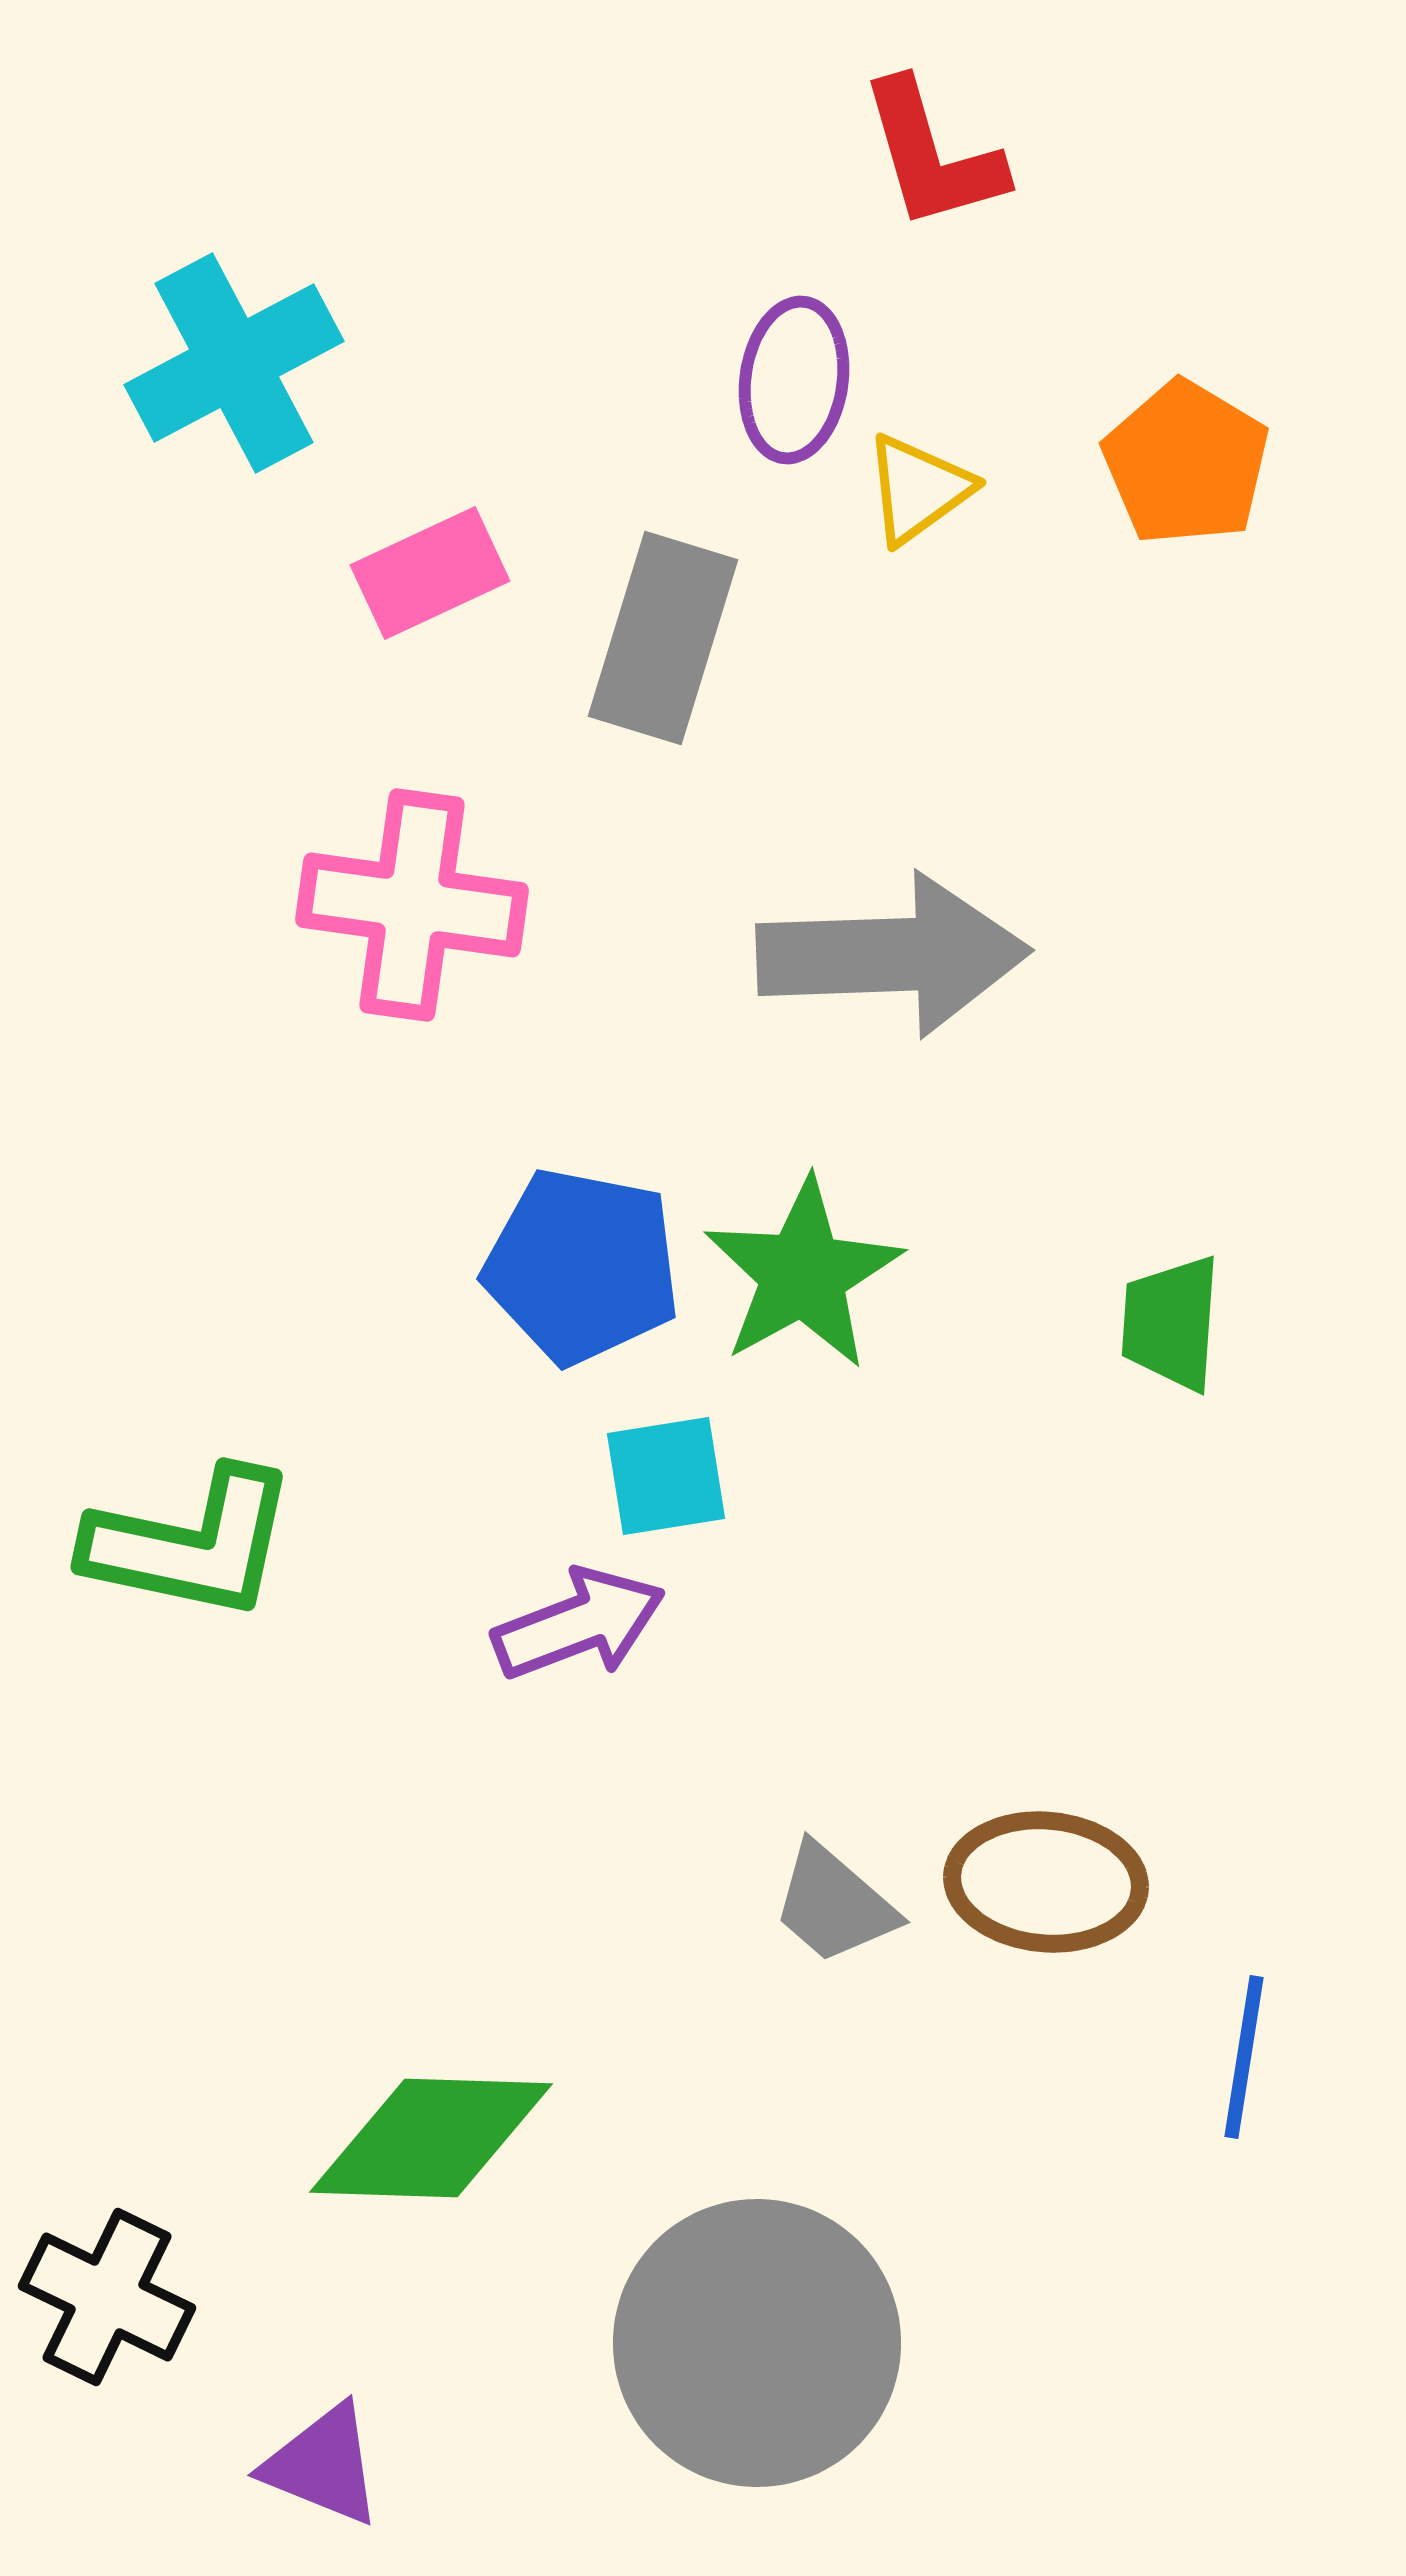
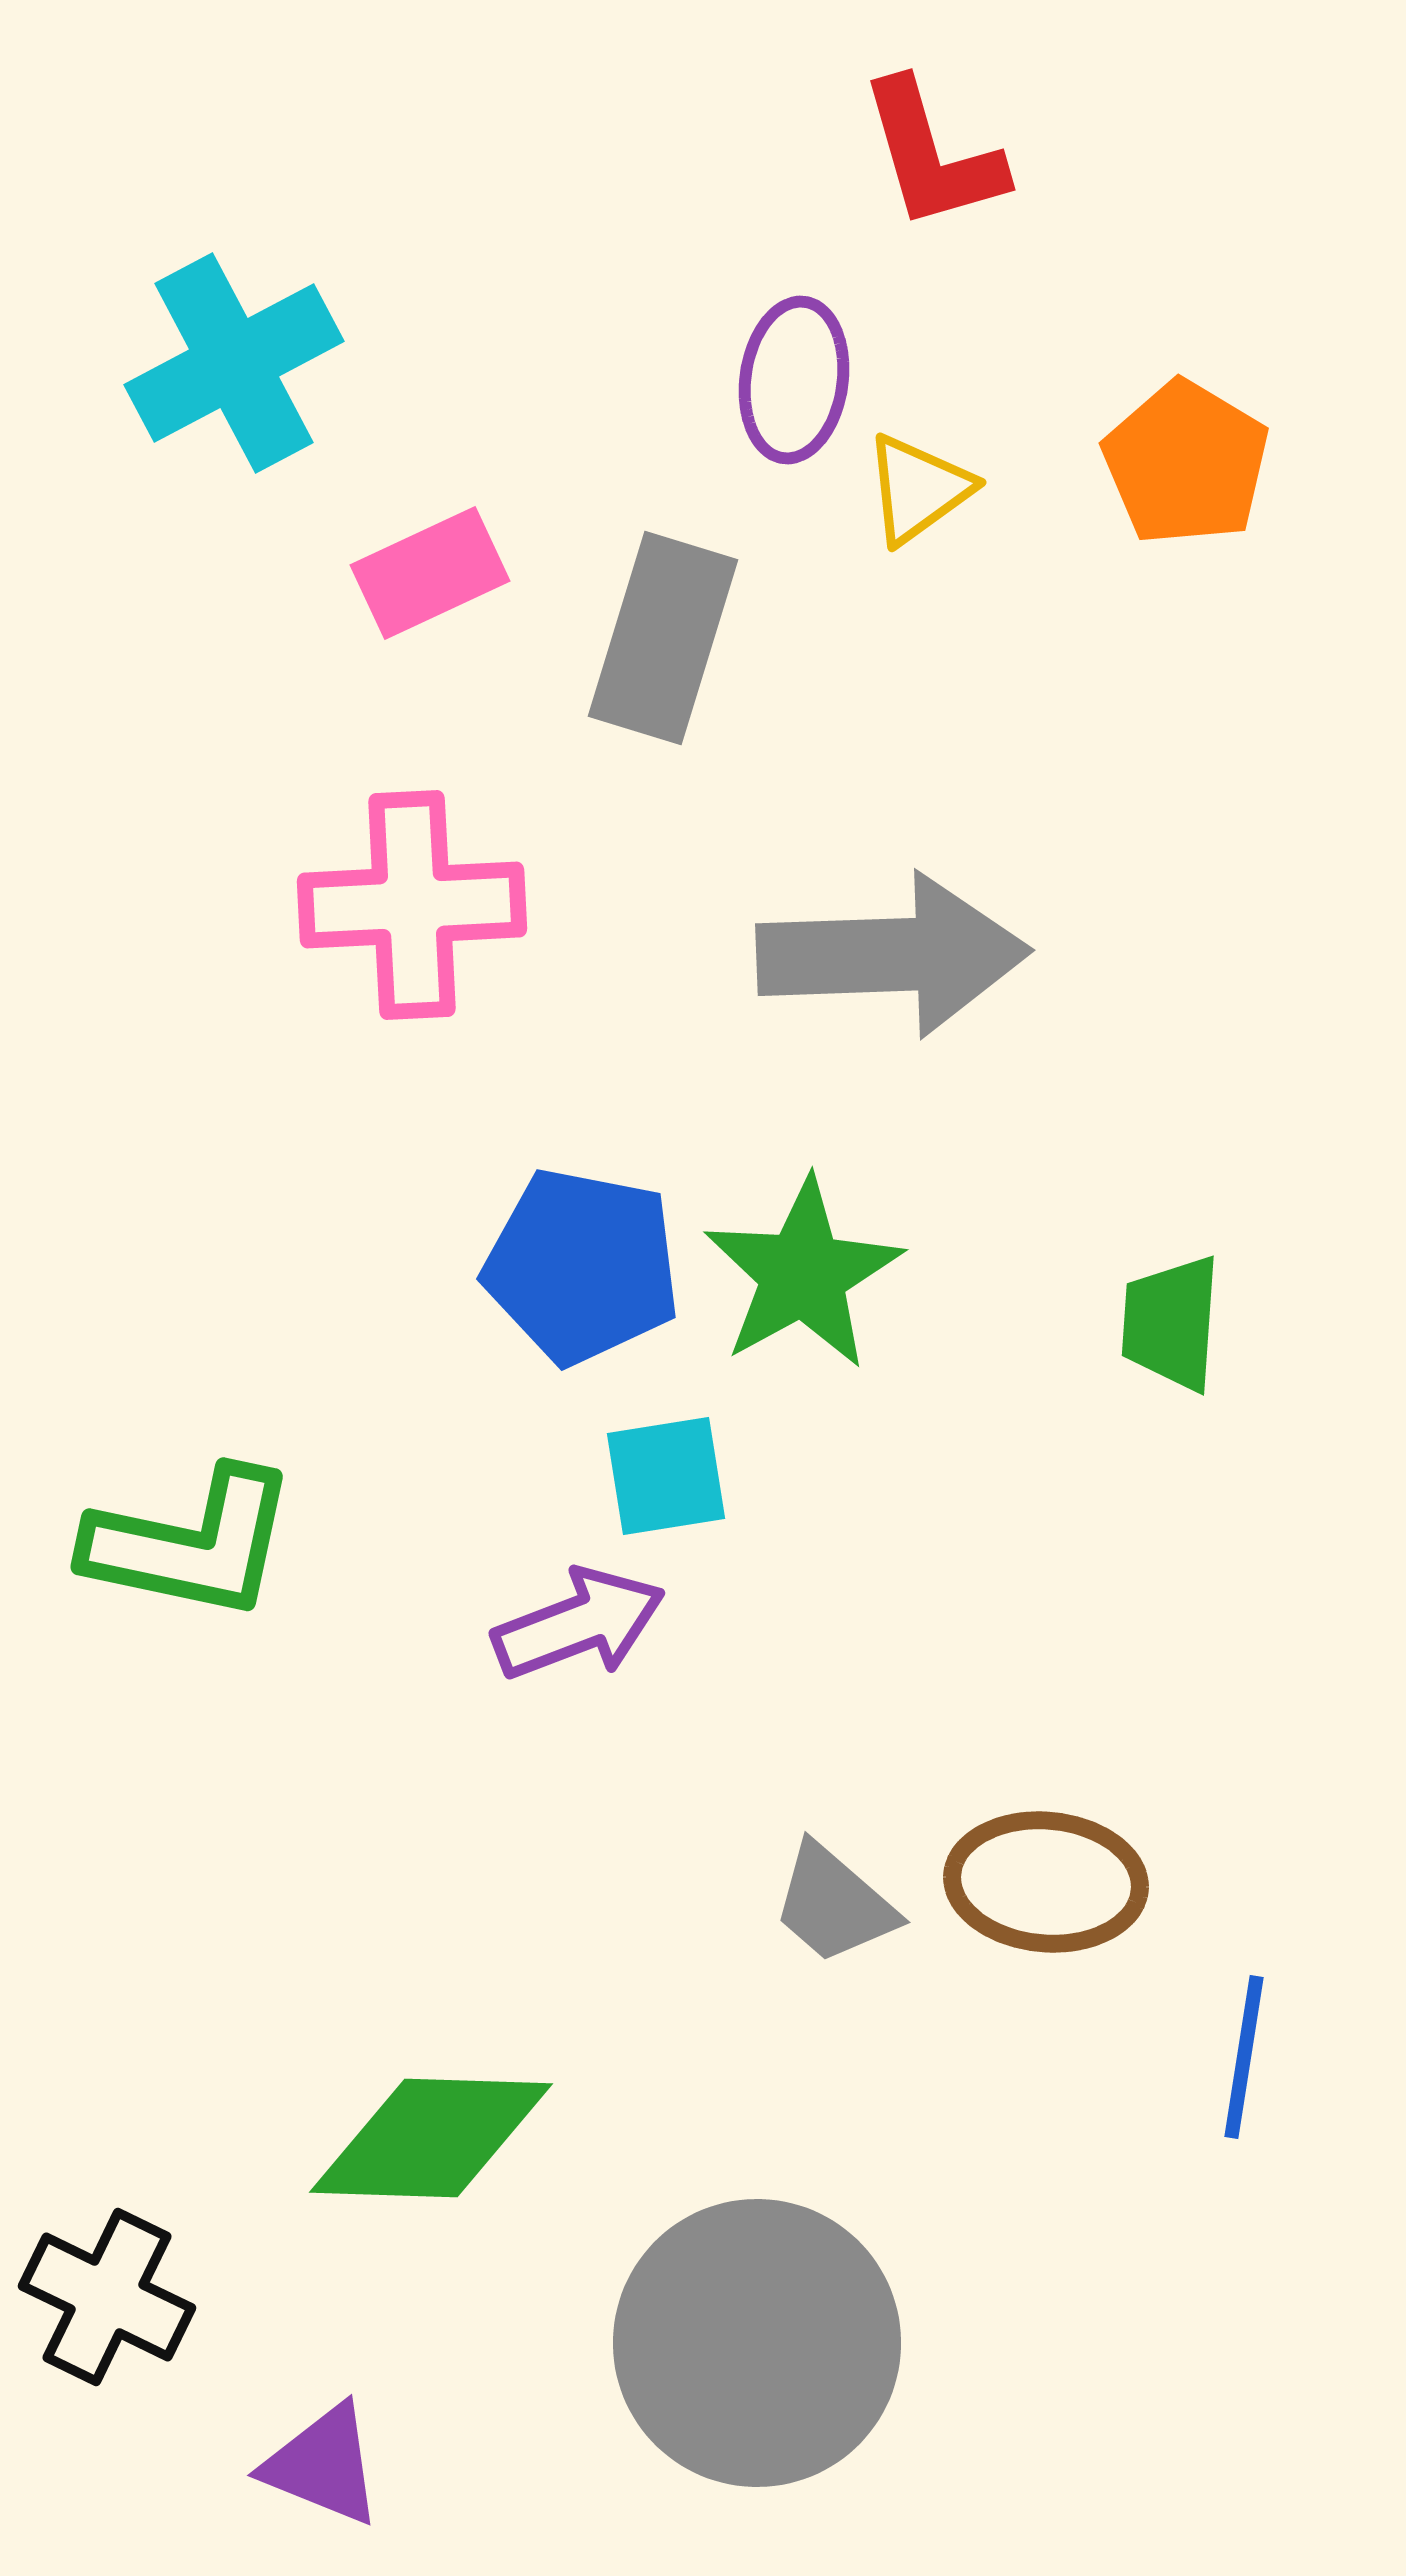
pink cross: rotated 11 degrees counterclockwise
